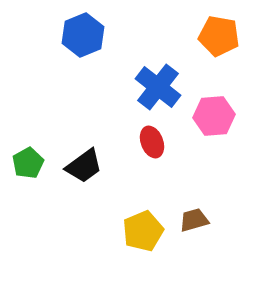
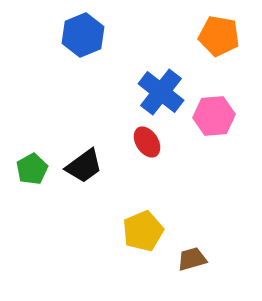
blue cross: moved 3 px right, 5 px down
red ellipse: moved 5 px left; rotated 12 degrees counterclockwise
green pentagon: moved 4 px right, 6 px down
brown trapezoid: moved 2 px left, 39 px down
